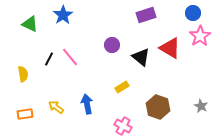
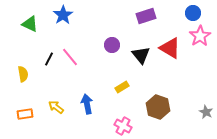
purple rectangle: moved 1 px down
black triangle: moved 2 px up; rotated 12 degrees clockwise
gray star: moved 5 px right, 6 px down
